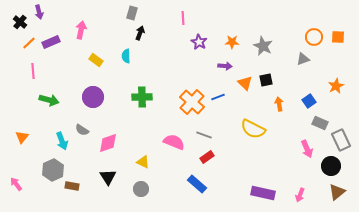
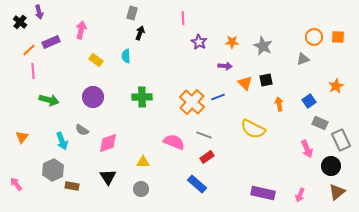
orange line at (29, 43): moved 7 px down
yellow triangle at (143, 162): rotated 24 degrees counterclockwise
